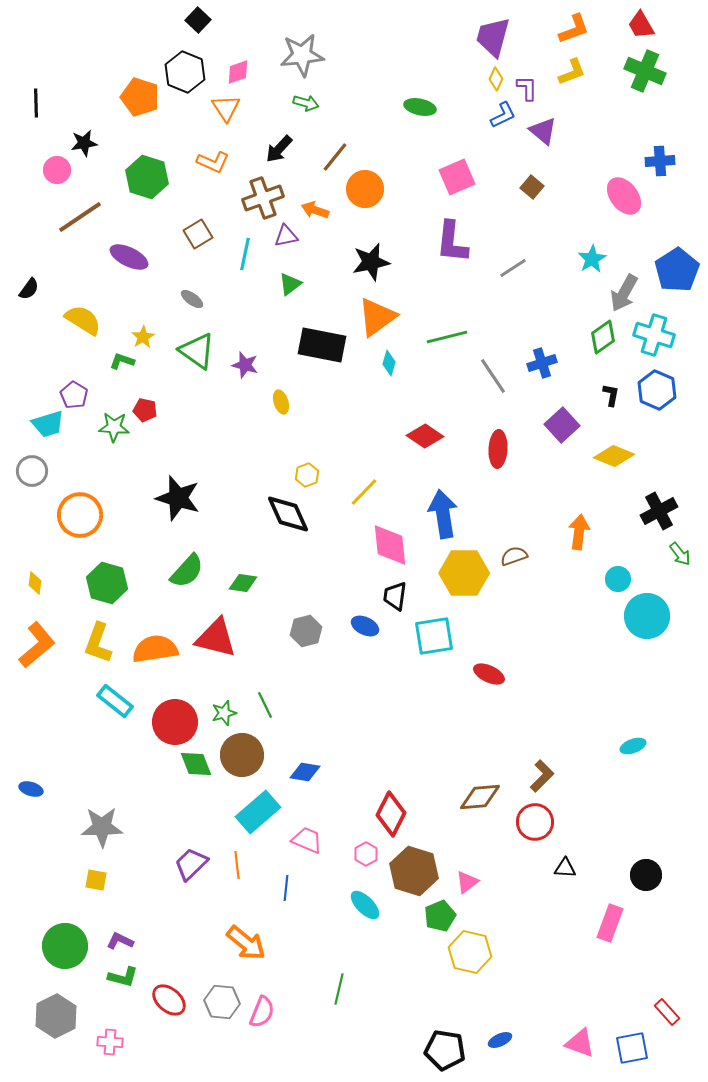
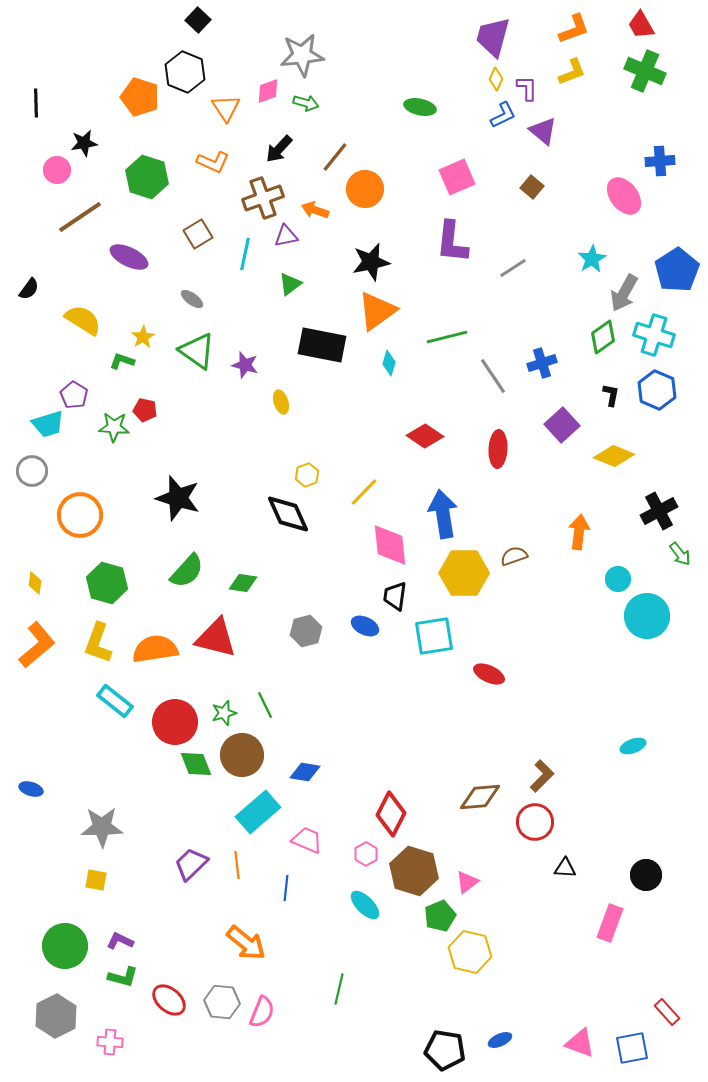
pink diamond at (238, 72): moved 30 px right, 19 px down
orange triangle at (377, 317): moved 6 px up
